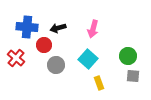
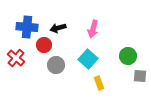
gray square: moved 7 px right
